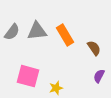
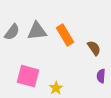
purple semicircle: moved 2 px right; rotated 24 degrees counterclockwise
yellow star: rotated 16 degrees counterclockwise
